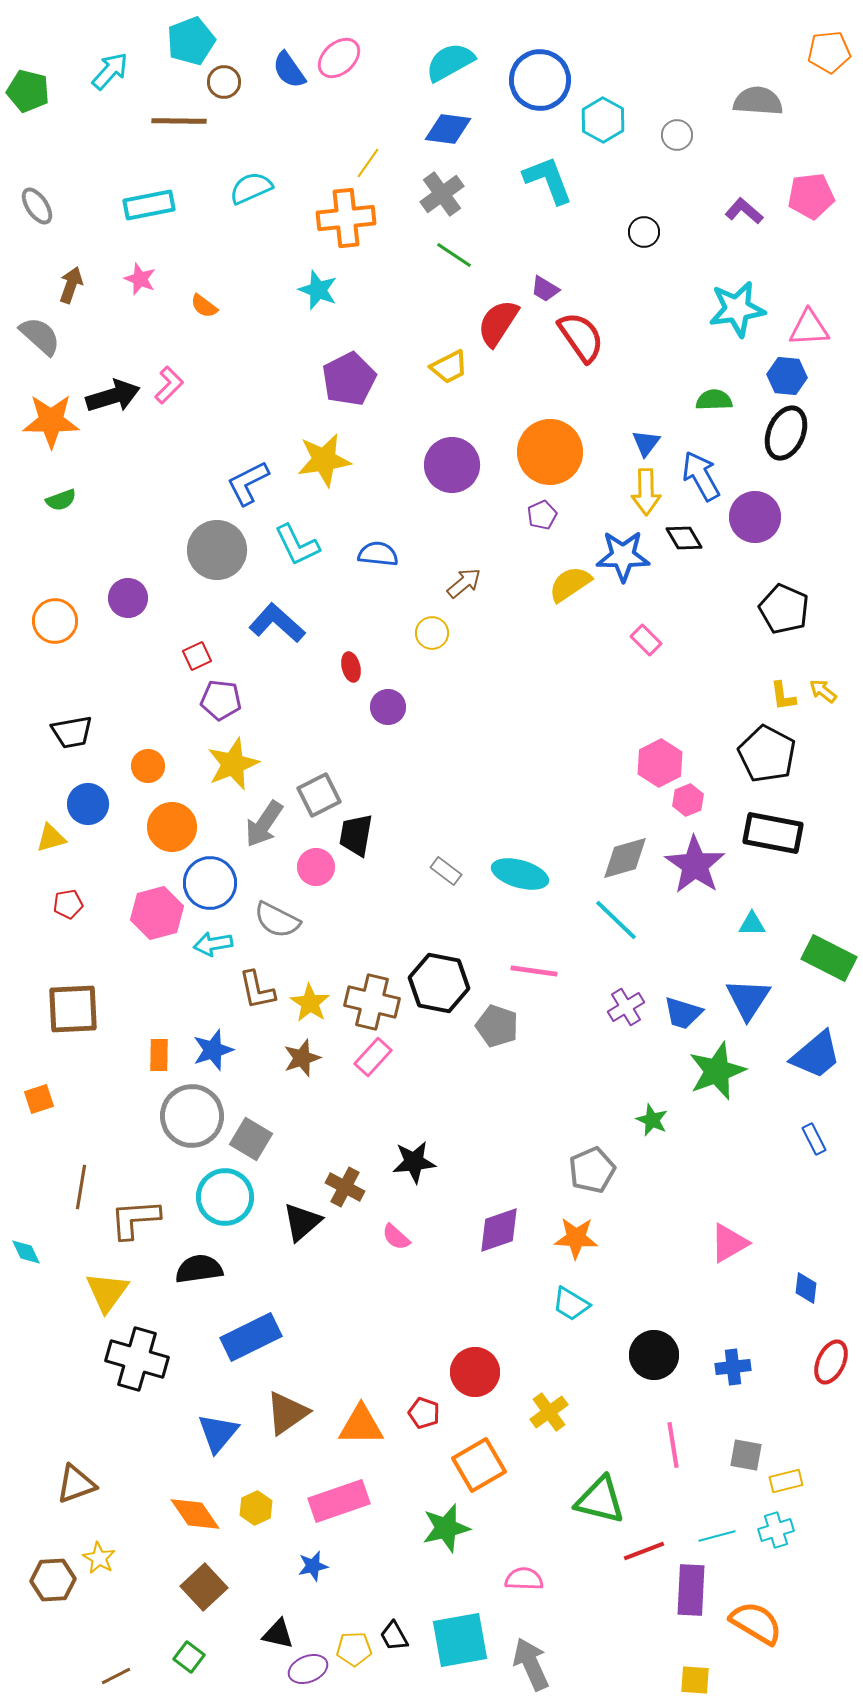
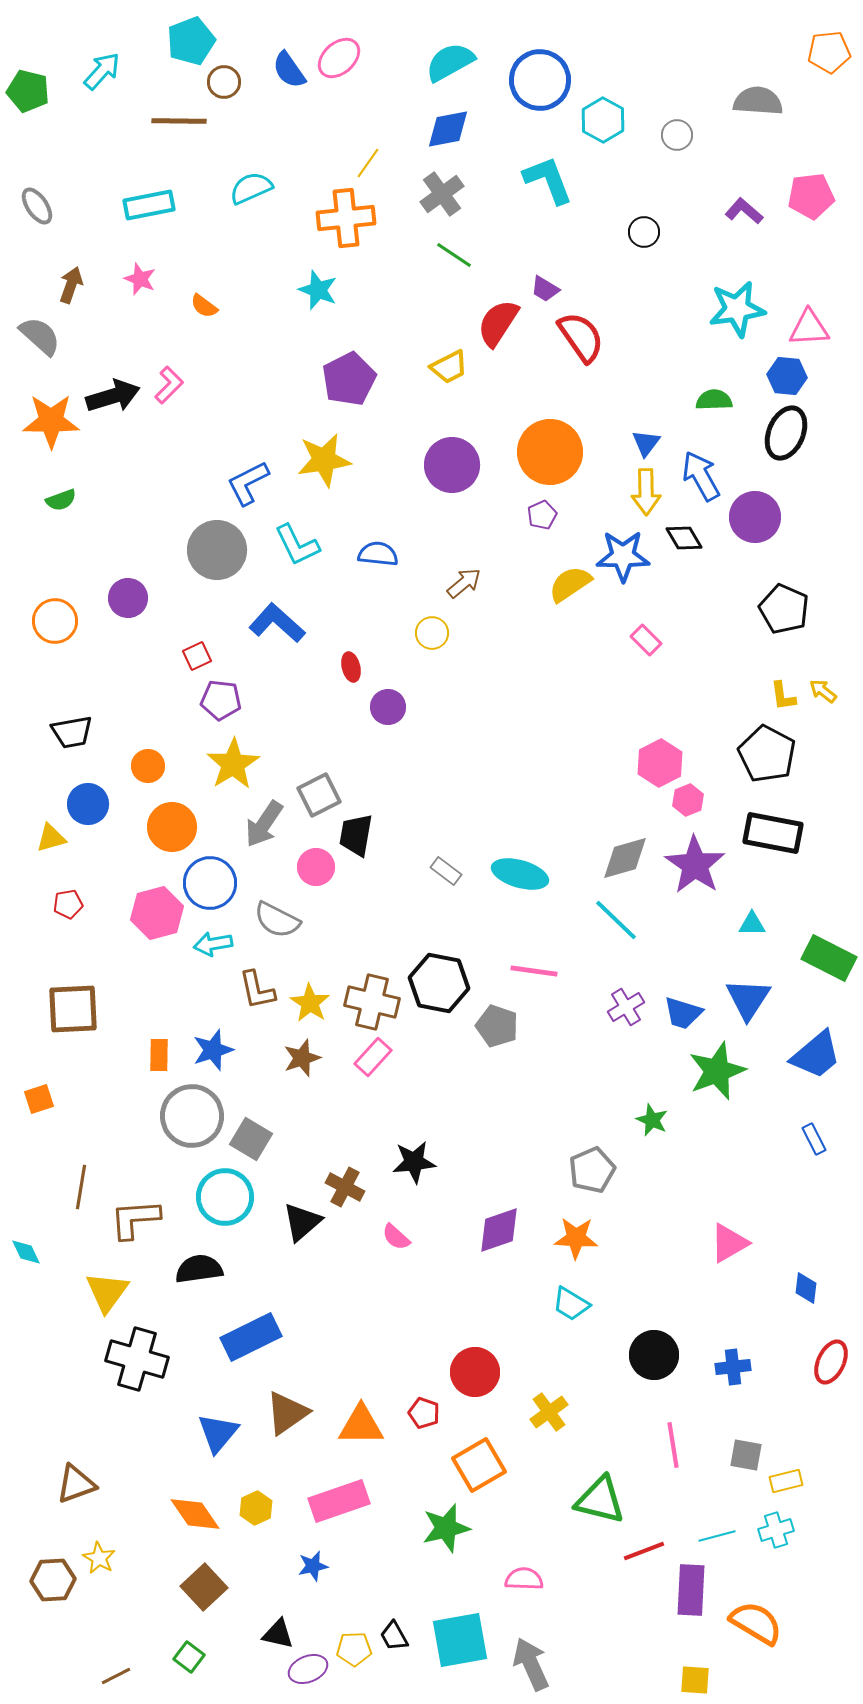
cyan arrow at (110, 71): moved 8 px left
blue diamond at (448, 129): rotated 18 degrees counterclockwise
yellow star at (233, 764): rotated 10 degrees counterclockwise
